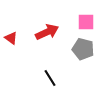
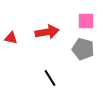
pink square: moved 1 px up
red arrow: rotated 15 degrees clockwise
red triangle: rotated 24 degrees counterclockwise
